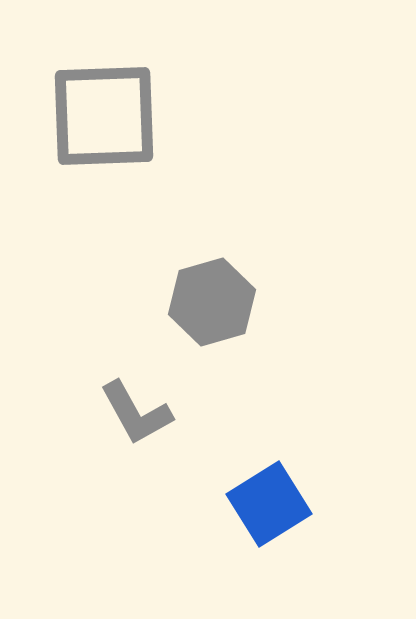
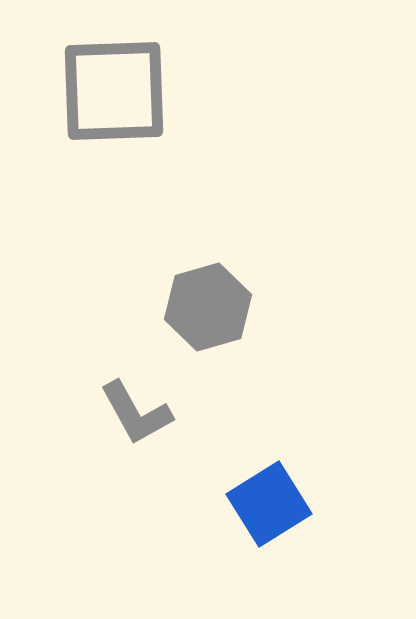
gray square: moved 10 px right, 25 px up
gray hexagon: moved 4 px left, 5 px down
